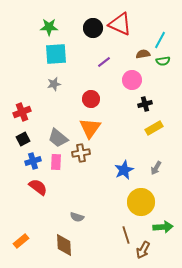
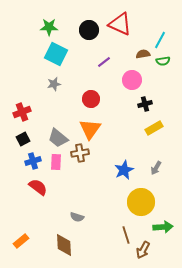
black circle: moved 4 px left, 2 px down
cyan square: rotated 30 degrees clockwise
orange triangle: moved 1 px down
brown cross: moved 1 px left
